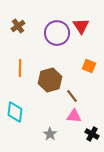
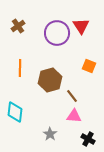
black cross: moved 4 px left, 5 px down
